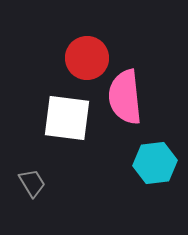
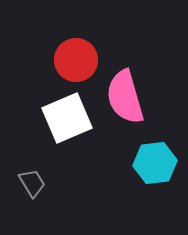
red circle: moved 11 px left, 2 px down
pink semicircle: rotated 10 degrees counterclockwise
white square: rotated 30 degrees counterclockwise
